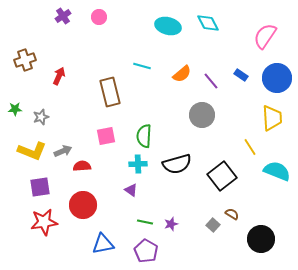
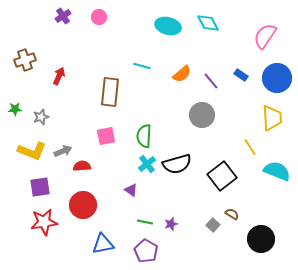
brown rectangle: rotated 20 degrees clockwise
cyan cross: moved 9 px right; rotated 36 degrees counterclockwise
